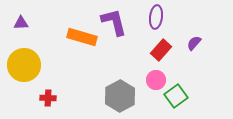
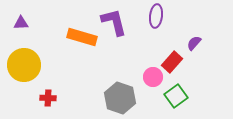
purple ellipse: moved 1 px up
red rectangle: moved 11 px right, 12 px down
pink circle: moved 3 px left, 3 px up
gray hexagon: moved 2 px down; rotated 12 degrees counterclockwise
